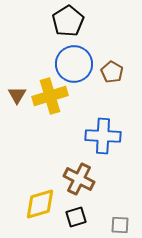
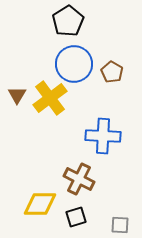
yellow cross: moved 2 px down; rotated 20 degrees counterclockwise
yellow diamond: rotated 16 degrees clockwise
